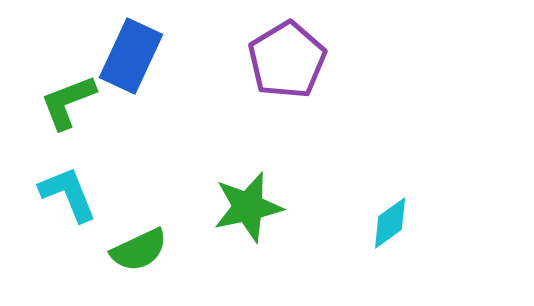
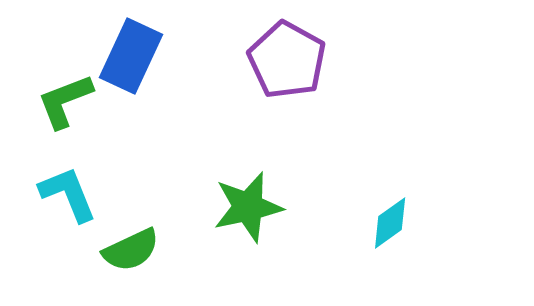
purple pentagon: rotated 12 degrees counterclockwise
green L-shape: moved 3 px left, 1 px up
green semicircle: moved 8 px left
